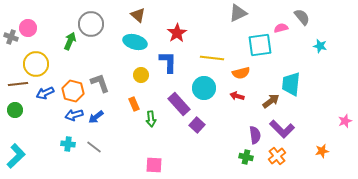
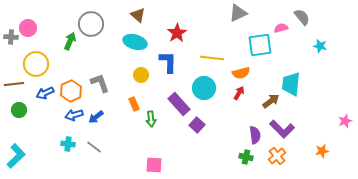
gray cross at (11, 37): rotated 16 degrees counterclockwise
brown line at (18, 84): moved 4 px left
orange hexagon at (73, 91): moved 2 px left; rotated 20 degrees clockwise
red arrow at (237, 96): moved 2 px right, 3 px up; rotated 104 degrees clockwise
green circle at (15, 110): moved 4 px right
